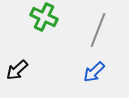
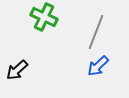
gray line: moved 2 px left, 2 px down
blue arrow: moved 4 px right, 6 px up
